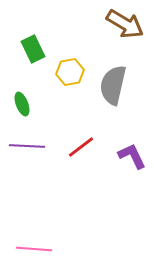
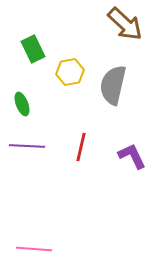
brown arrow: rotated 12 degrees clockwise
red line: rotated 40 degrees counterclockwise
